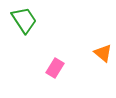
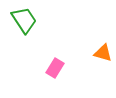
orange triangle: rotated 24 degrees counterclockwise
